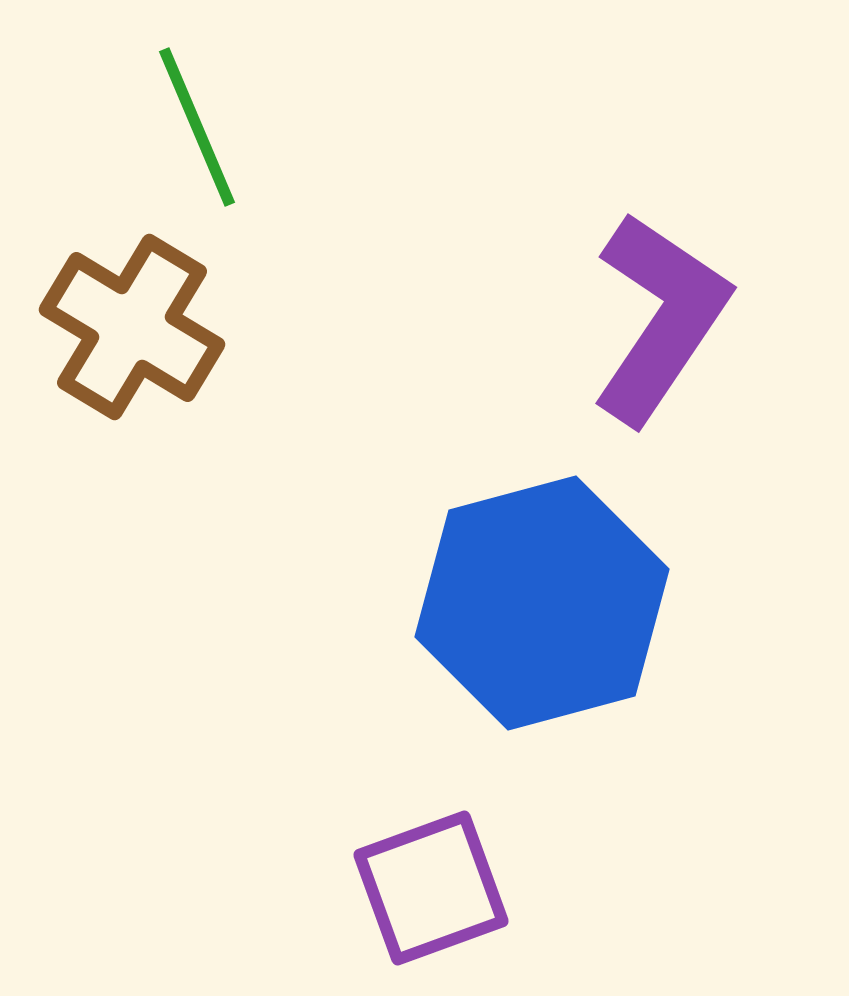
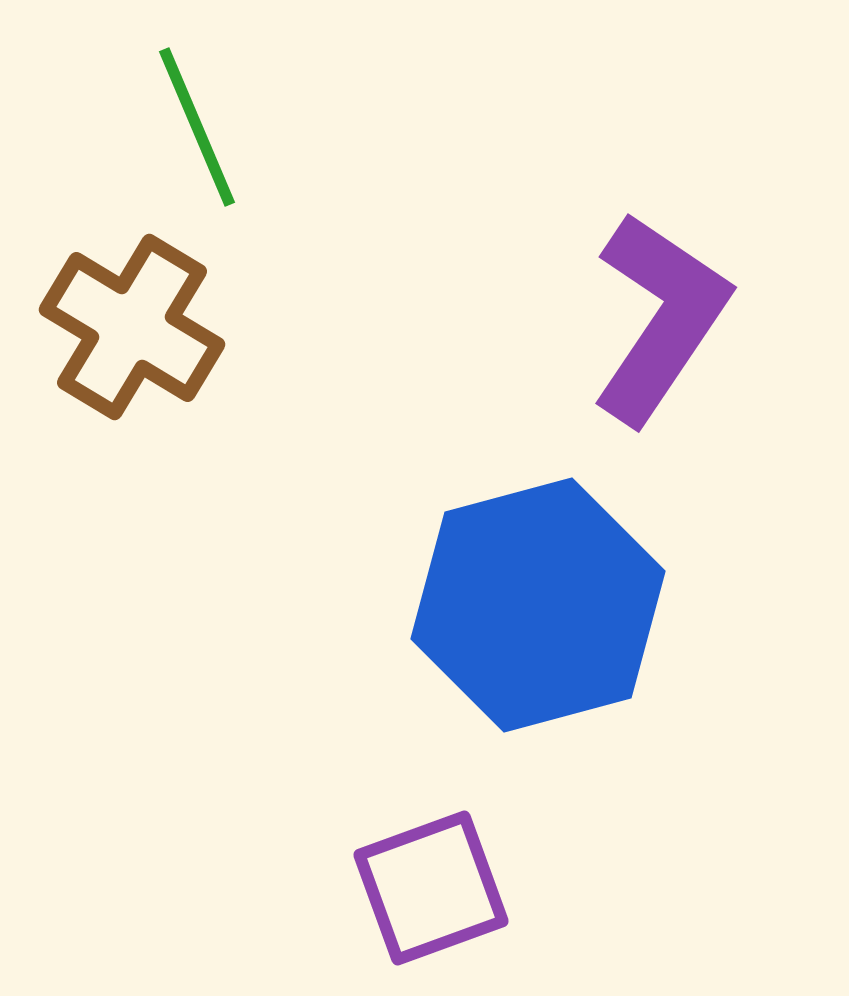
blue hexagon: moved 4 px left, 2 px down
